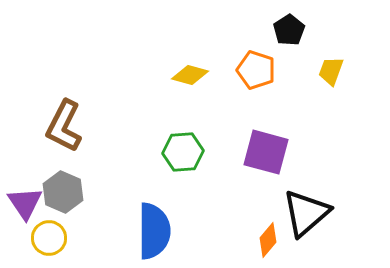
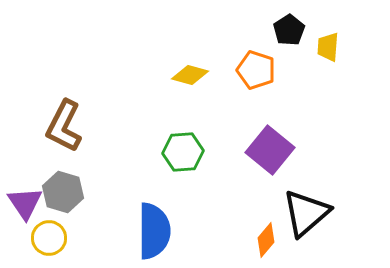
yellow trapezoid: moved 3 px left, 24 px up; rotated 16 degrees counterclockwise
purple square: moved 4 px right, 2 px up; rotated 24 degrees clockwise
gray hexagon: rotated 6 degrees counterclockwise
orange diamond: moved 2 px left
